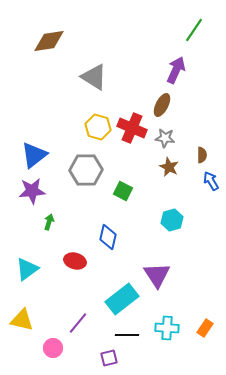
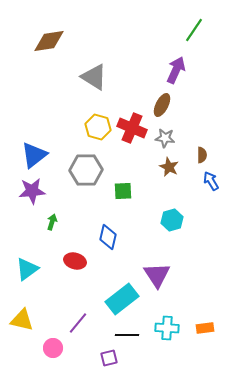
green square: rotated 30 degrees counterclockwise
green arrow: moved 3 px right
orange rectangle: rotated 48 degrees clockwise
